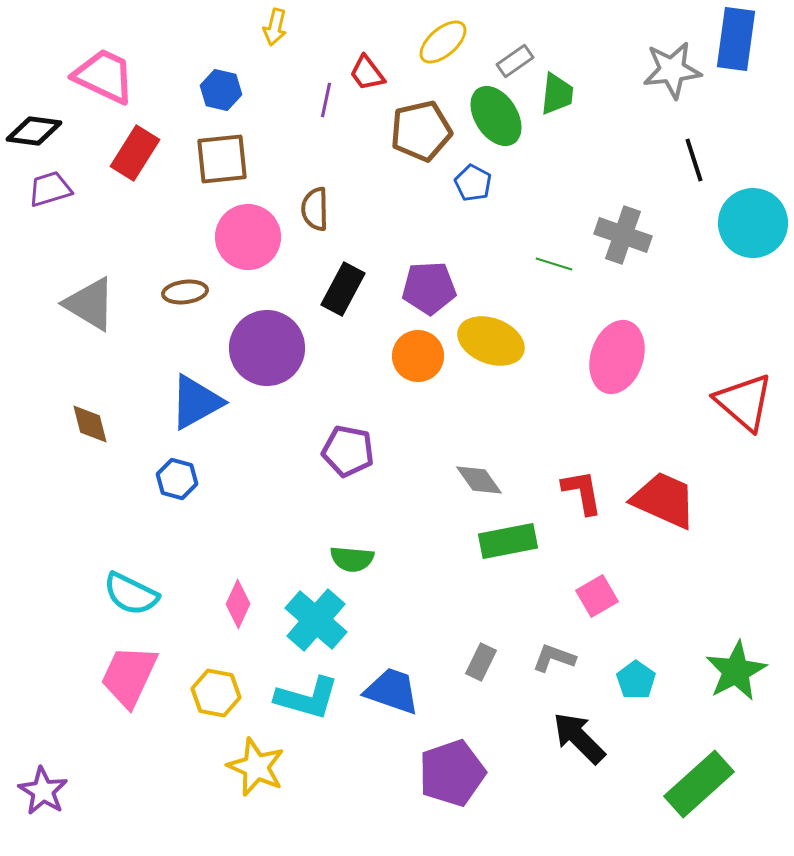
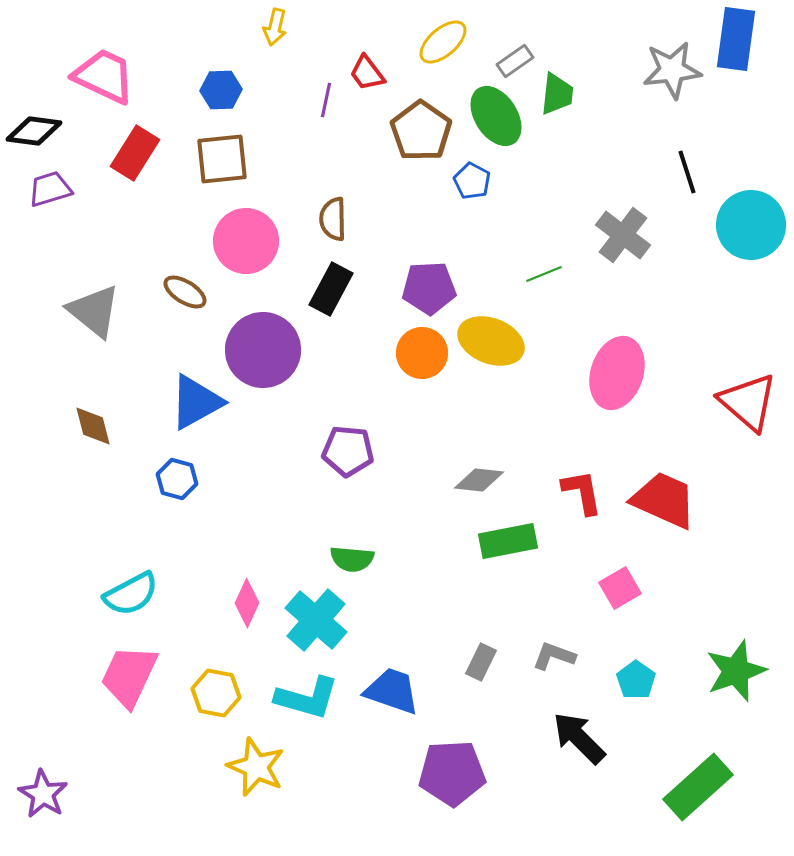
blue hexagon at (221, 90): rotated 15 degrees counterclockwise
brown pentagon at (421, 131): rotated 24 degrees counterclockwise
black line at (694, 160): moved 7 px left, 12 px down
blue pentagon at (473, 183): moved 1 px left, 2 px up
brown semicircle at (315, 209): moved 18 px right, 10 px down
cyan circle at (753, 223): moved 2 px left, 2 px down
gray cross at (623, 235): rotated 18 degrees clockwise
pink circle at (248, 237): moved 2 px left, 4 px down
green line at (554, 264): moved 10 px left, 10 px down; rotated 39 degrees counterclockwise
black rectangle at (343, 289): moved 12 px left
brown ellipse at (185, 292): rotated 39 degrees clockwise
gray triangle at (90, 304): moved 4 px right, 7 px down; rotated 8 degrees clockwise
purple circle at (267, 348): moved 4 px left, 2 px down
orange circle at (418, 356): moved 4 px right, 3 px up
pink ellipse at (617, 357): moved 16 px down
red triangle at (744, 402): moved 4 px right
brown diamond at (90, 424): moved 3 px right, 2 px down
purple pentagon at (348, 451): rotated 6 degrees counterclockwise
gray diamond at (479, 480): rotated 48 degrees counterclockwise
cyan semicircle at (131, 594): rotated 54 degrees counterclockwise
pink square at (597, 596): moved 23 px right, 8 px up
pink diamond at (238, 604): moved 9 px right, 1 px up
gray L-shape at (554, 658): moved 2 px up
green star at (736, 671): rotated 8 degrees clockwise
purple pentagon at (452, 773): rotated 16 degrees clockwise
green rectangle at (699, 784): moved 1 px left, 3 px down
purple star at (43, 791): moved 3 px down
